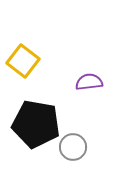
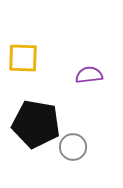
yellow square: moved 3 px up; rotated 36 degrees counterclockwise
purple semicircle: moved 7 px up
